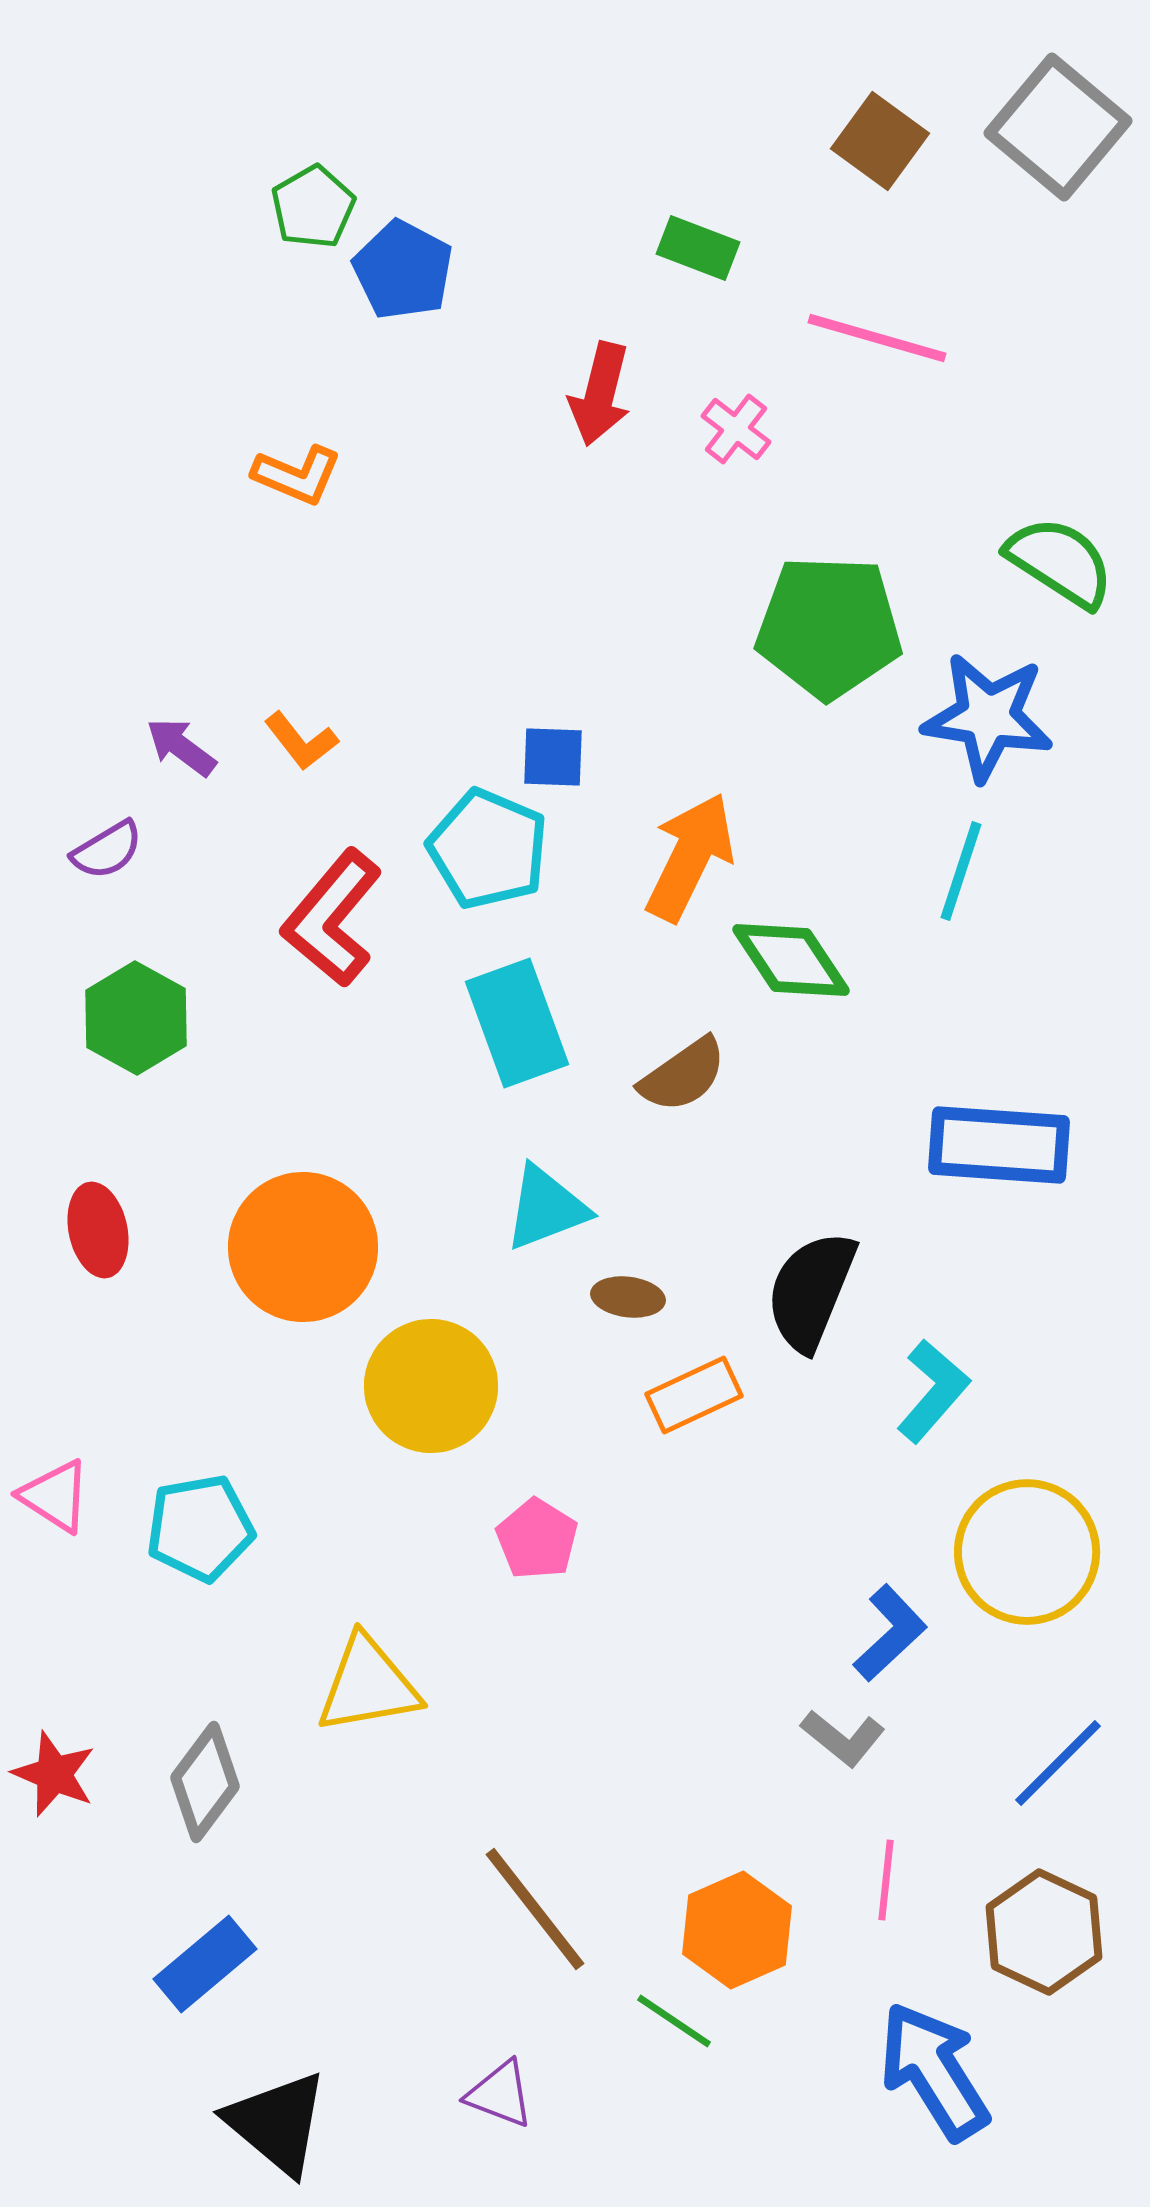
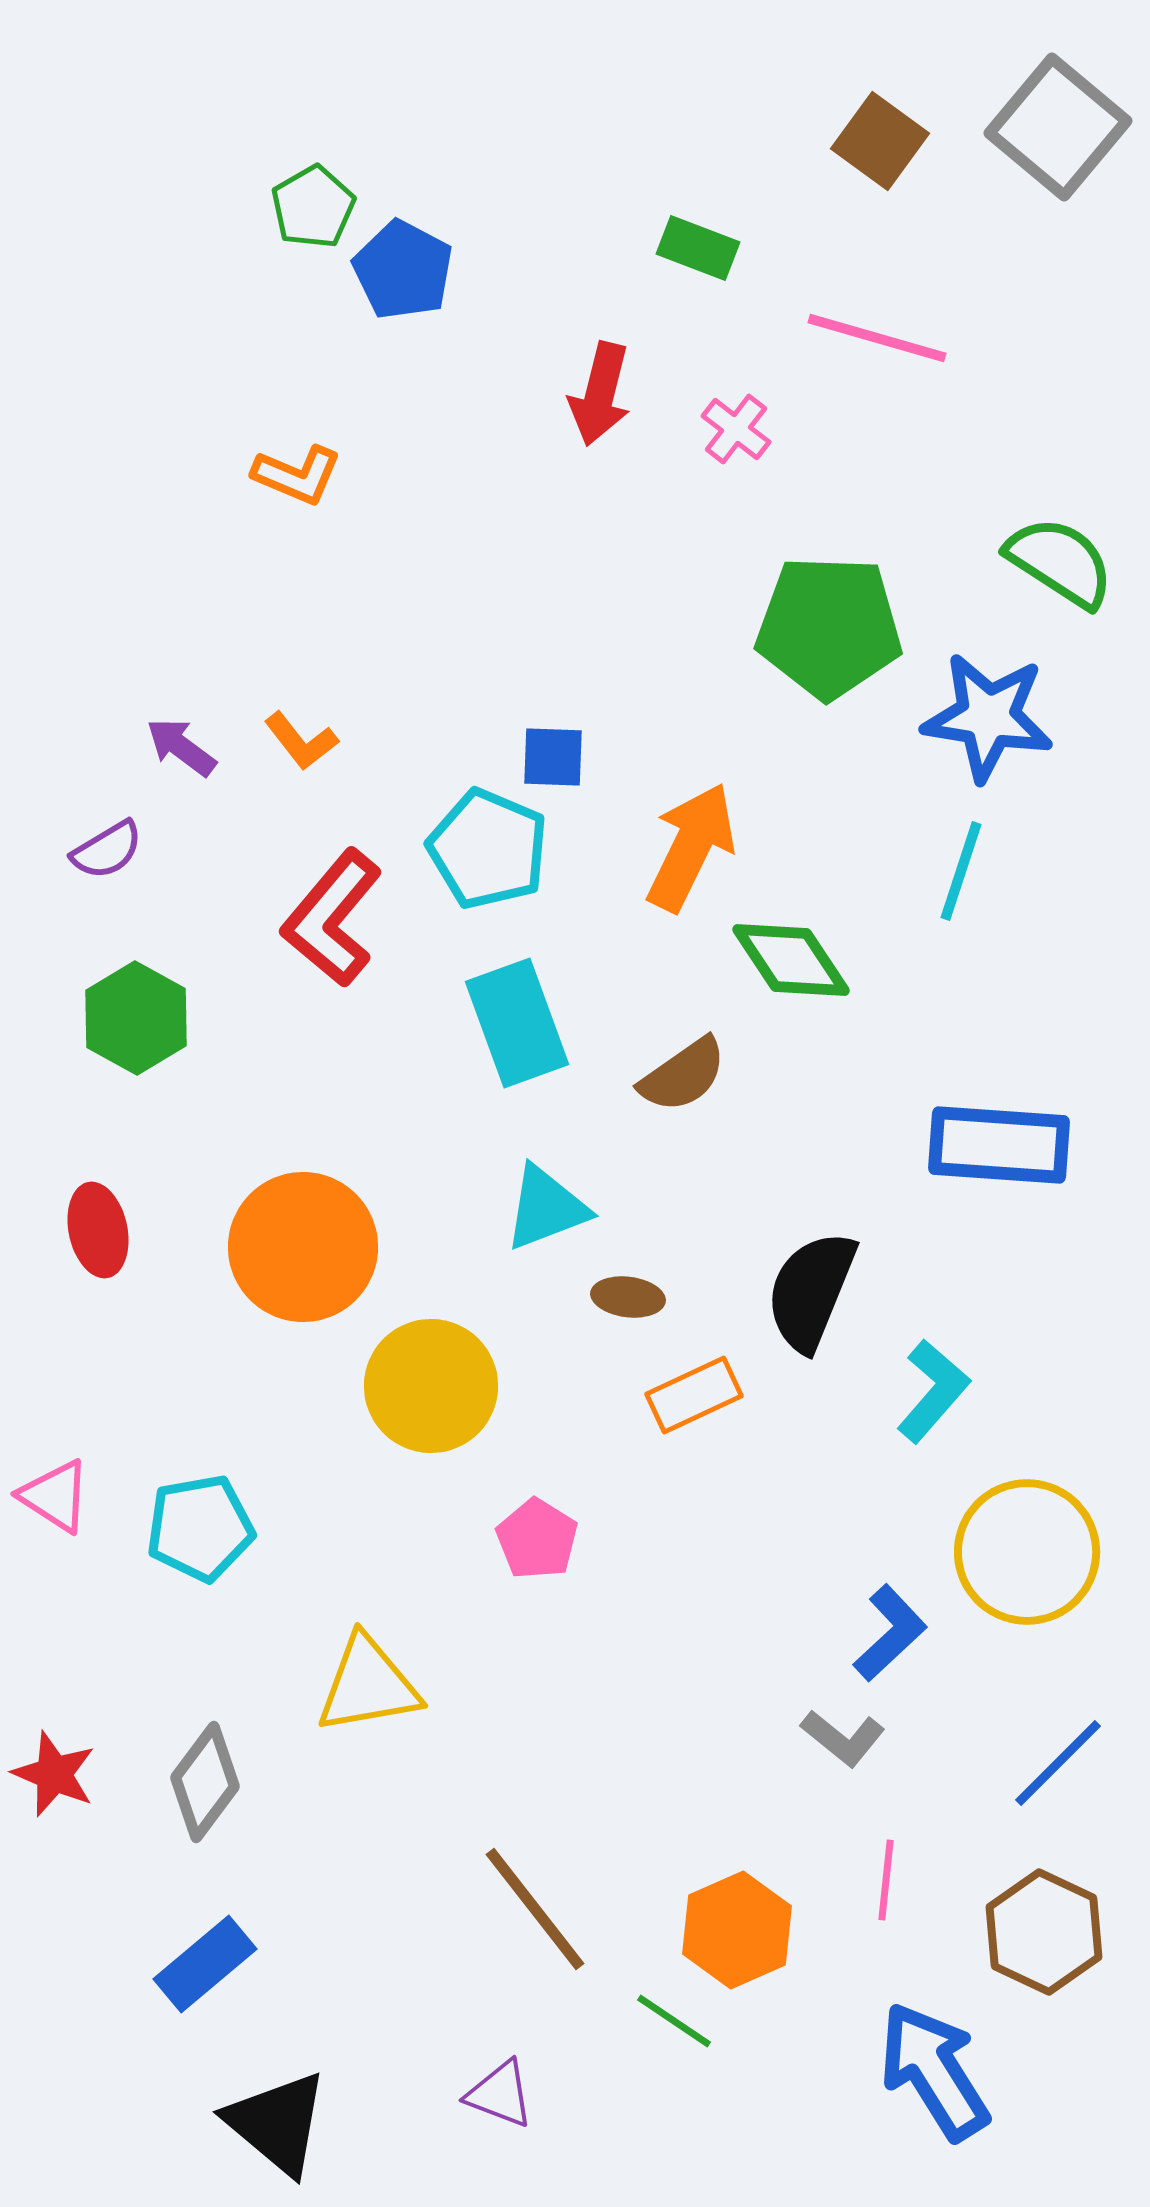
orange arrow at (690, 857): moved 1 px right, 10 px up
